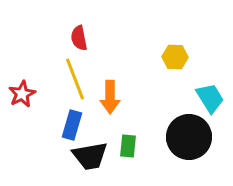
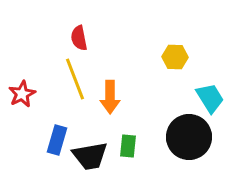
blue rectangle: moved 15 px left, 15 px down
